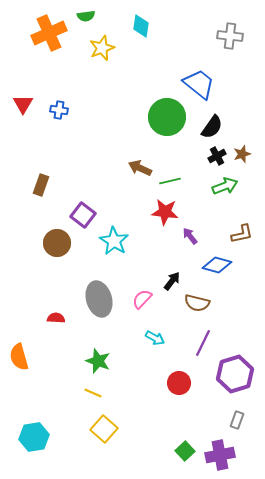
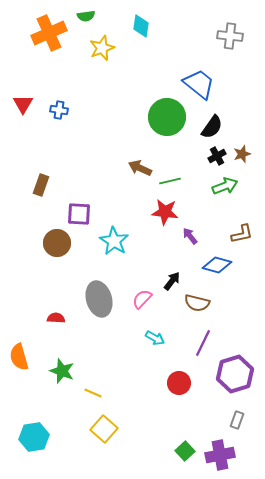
purple square: moved 4 px left, 1 px up; rotated 35 degrees counterclockwise
green star: moved 36 px left, 10 px down
